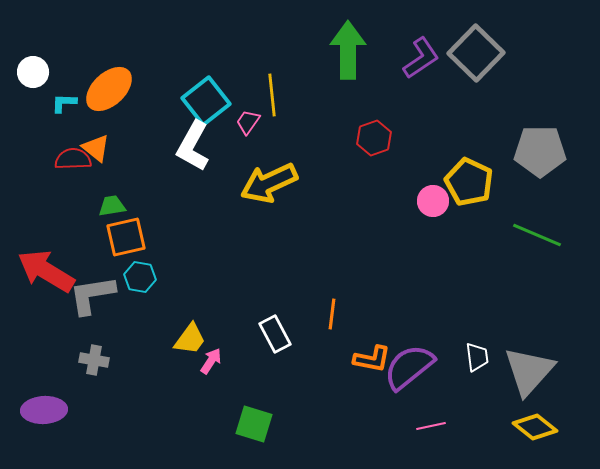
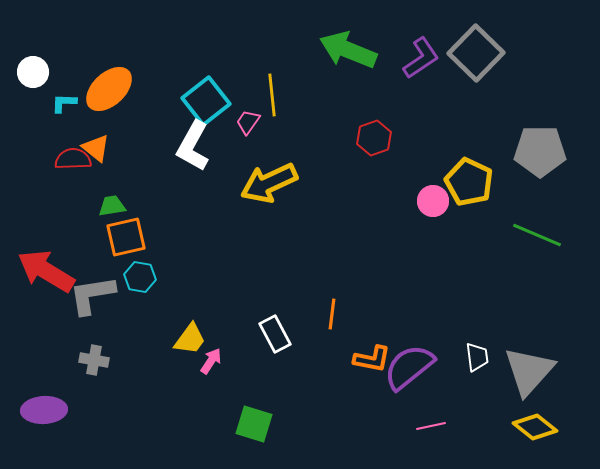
green arrow: rotated 68 degrees counterclockwise
